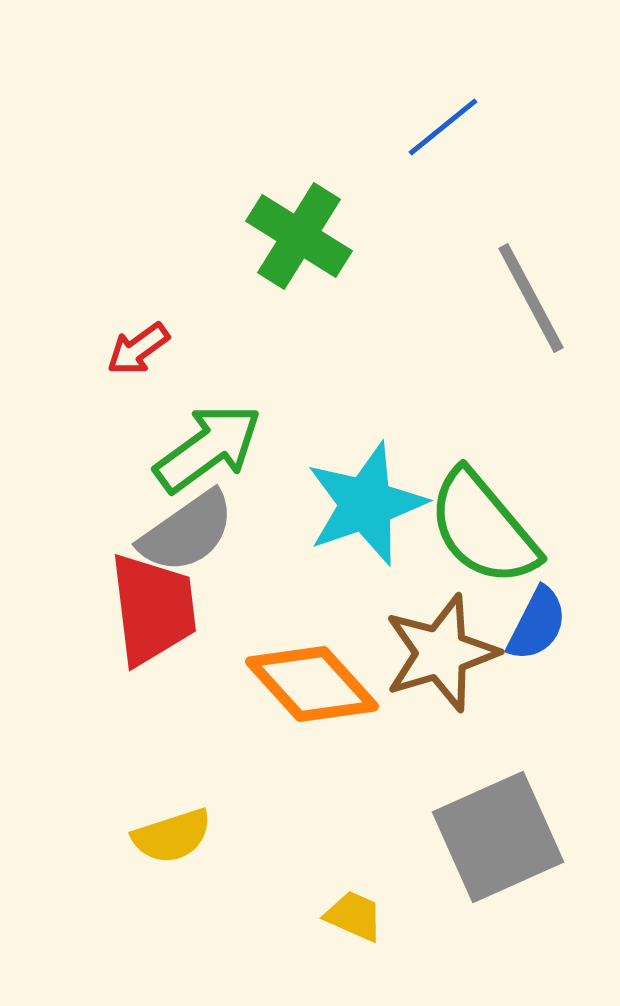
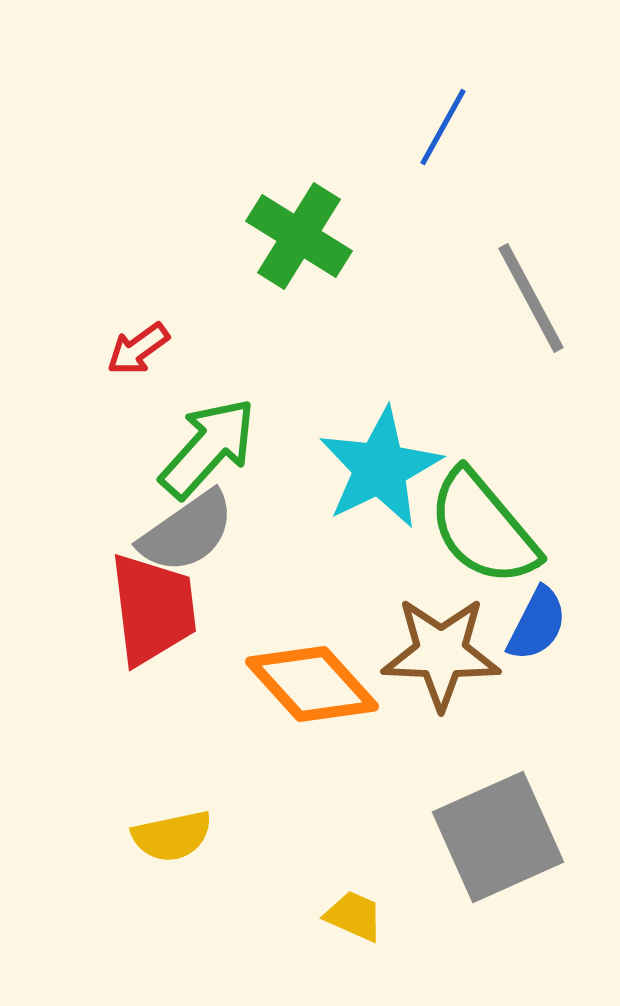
blue line: rotated 22 degrees counterclockwise
green arrow: rotated 12 degrees counterclockwise
cyan star: moved 14 px right, 36 px up; rotated 7 degrees counterclockwise
brown star: rotated 19 degrees clockwise
yellow semicircle: rotated 6 degrees clockwise
